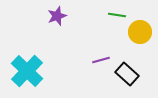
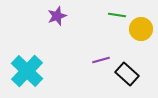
yellow circle: moved 1 px right, 3 px up
